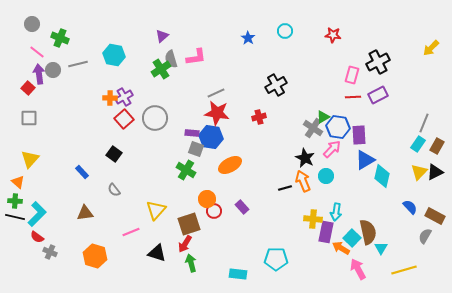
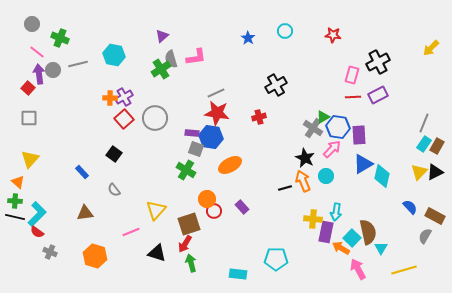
cyan rectangle at (418, 144): moved 6 px right
blue triangle at (365, 160): moved 2 px left, 4 px down
red semicircle at (37, 237): moved 5 px up
